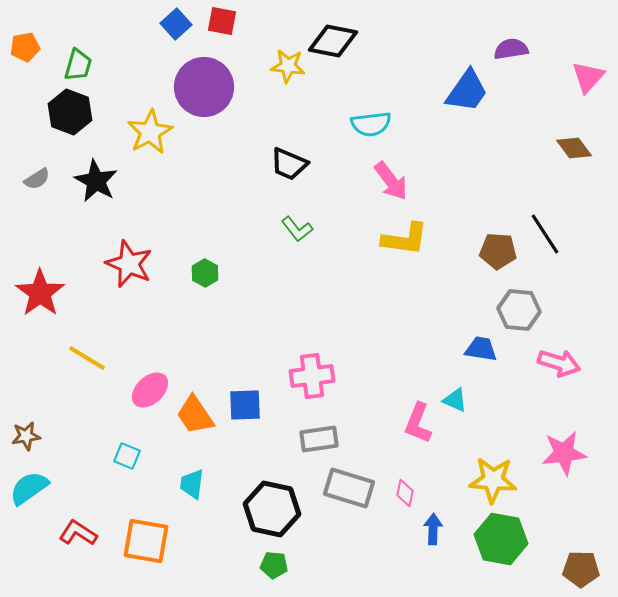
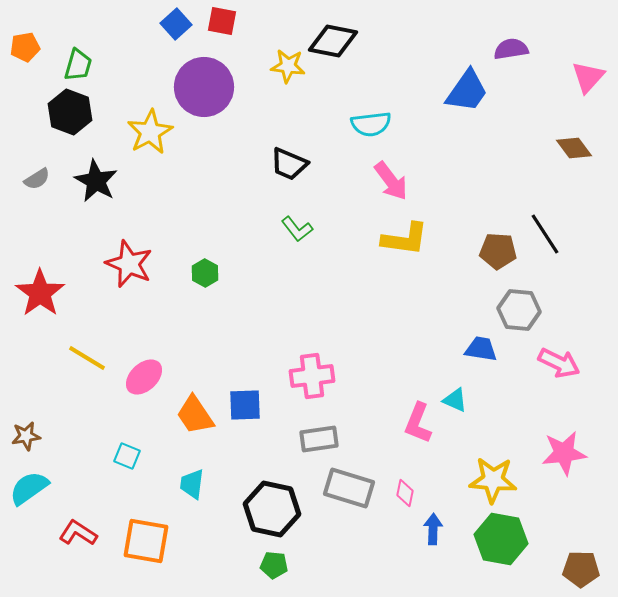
pink arrow at (559, 363): rotated 9 degrees clockwise
pink ellipse at (150, 390): moved 6 px left, 13 px up
